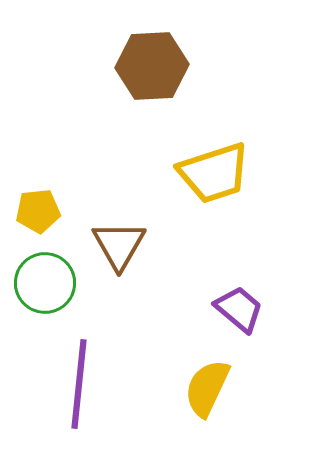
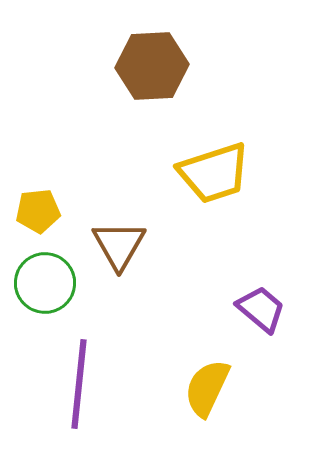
purple trapezoid: moved 22 px right
